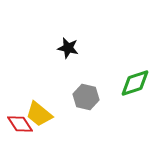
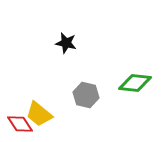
black star: moved 2 px left, 5 px up
green diamond: rotated 24 degrees clockwise
gray hexagon: moved 2 px up
